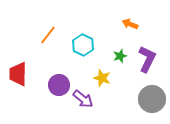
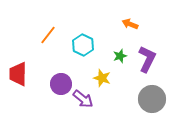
purple circle: moved 2 px right, 1 px up
